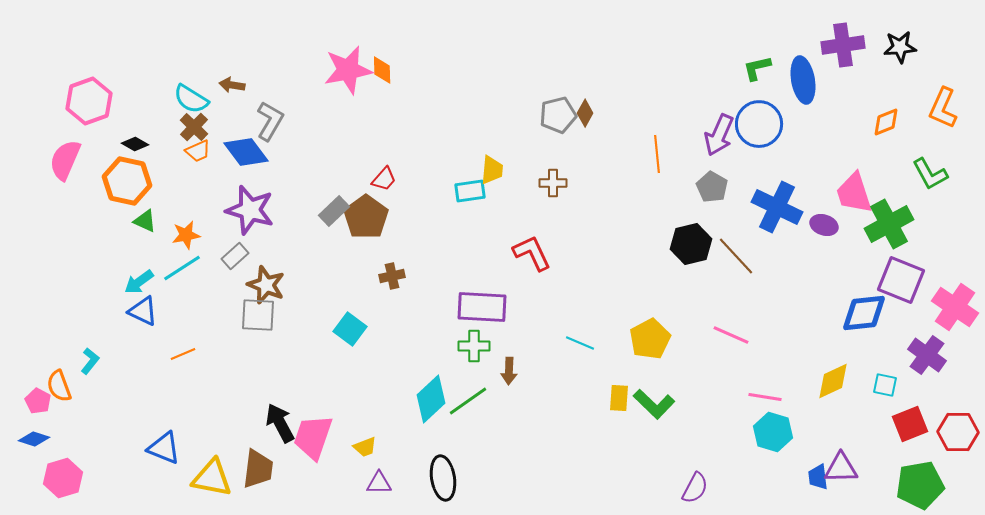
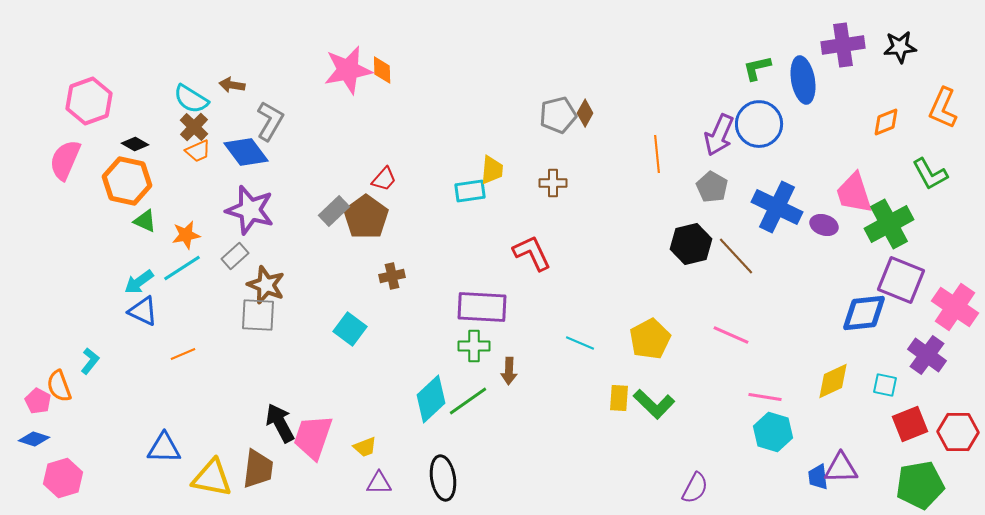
blue triangle at (164, 448): rotated 21 degrees counterclockwise
